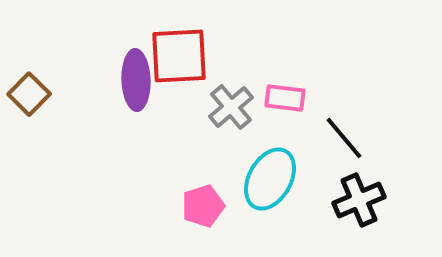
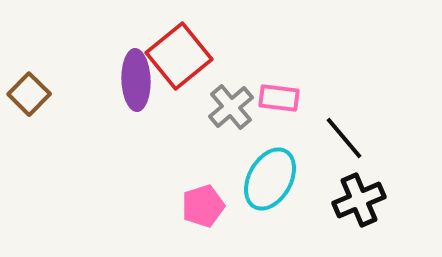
red square: rotated 36 degrees counterclockwise
pink rectangle: moved 6 px left
